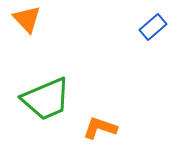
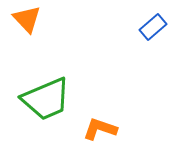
orange L-shape: moved 1 px down
